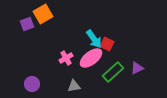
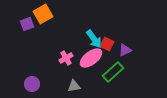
purple triangle: moved 12 px left, 18 px up
